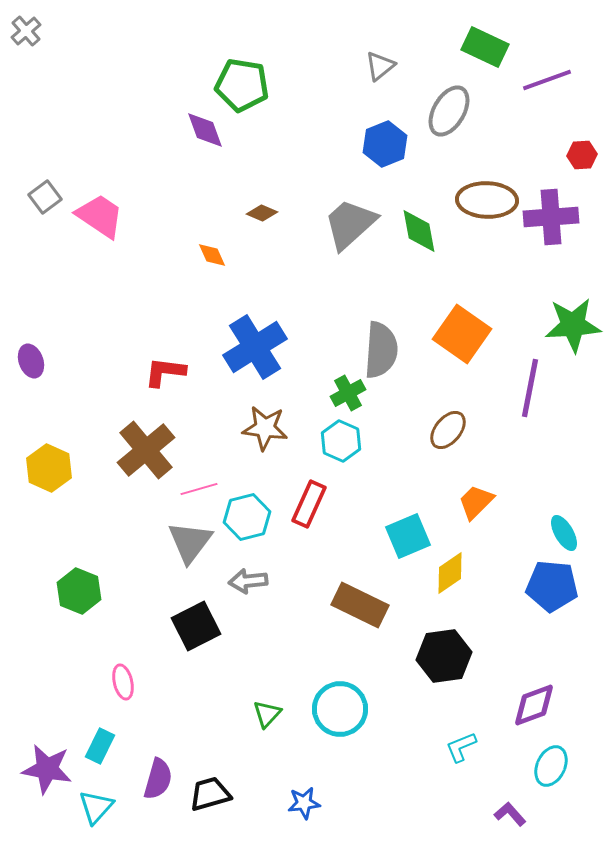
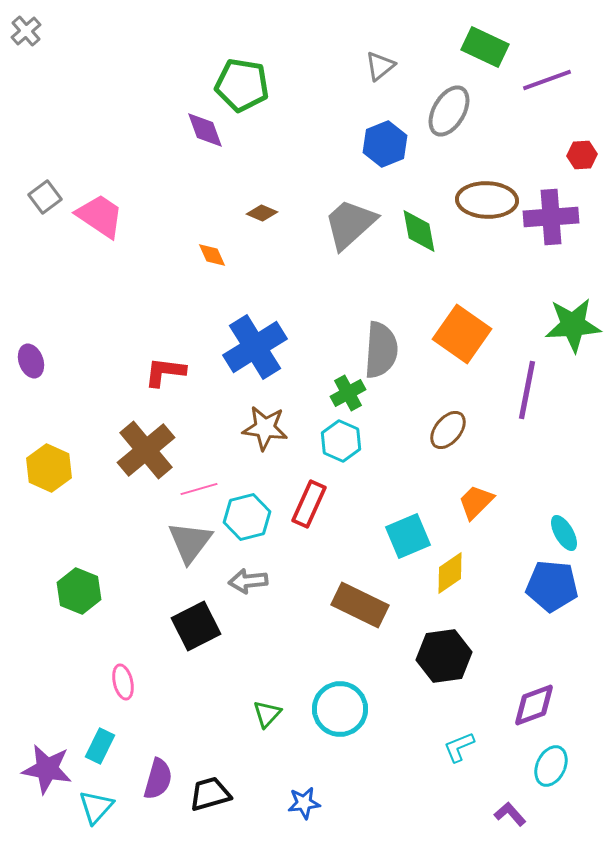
purple line at (530, 388): moved 3 px left, 2 px down
cyan L-shape at (461, 747): moved 2 px left
